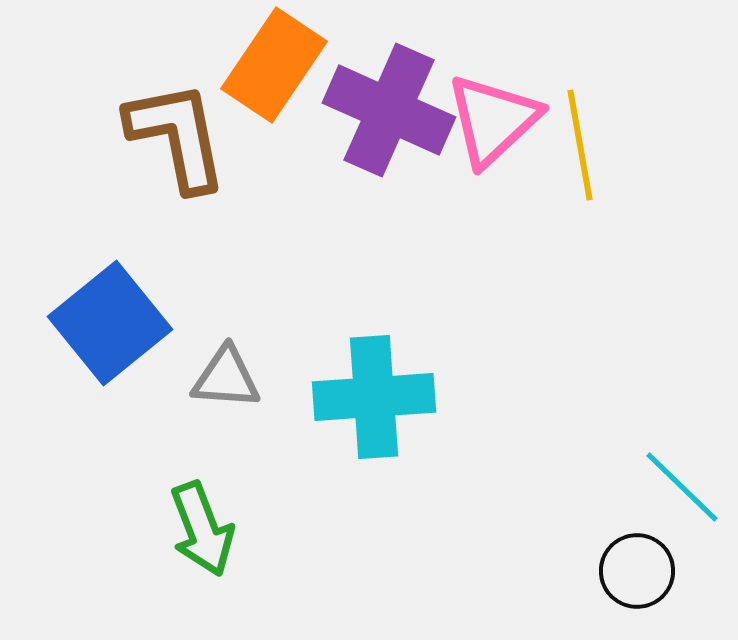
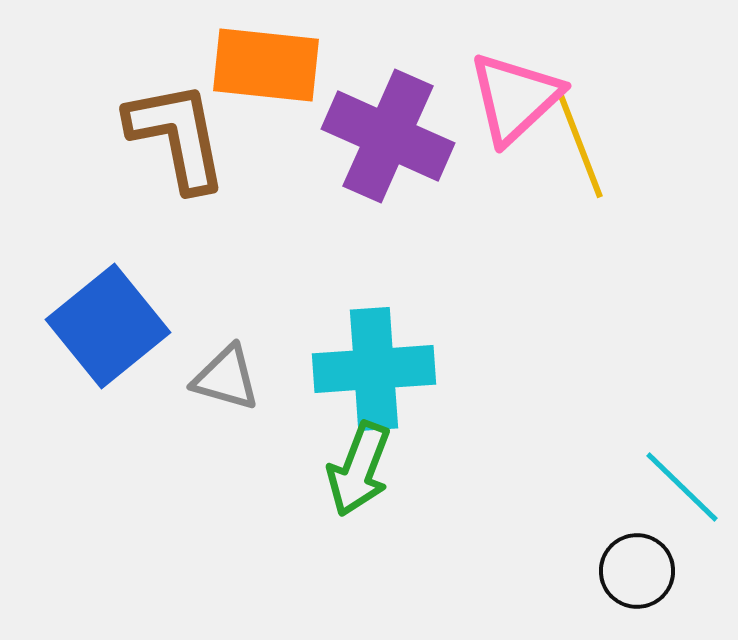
orange rectangle: moved 8 px left; rotated 62 degrees clockwise
purple cross: moved 1 px left, 26 px down
pink triangle: moved 22 px right, 22 px up
yellow line: rotated 11 degrees counterclockwise
blue square: moved 2 px left, 3 px down
gray triangle: rotated 12 degrees clockwise
cyan cross: moved 28 px up
green arrow: moved 157 px right, 60 px up; rotated 42 degrees clockwise
